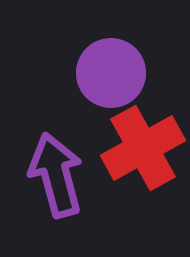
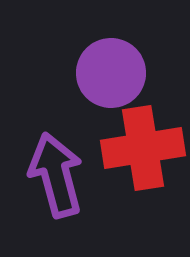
red cross: rotated 20 degrees clockwise
